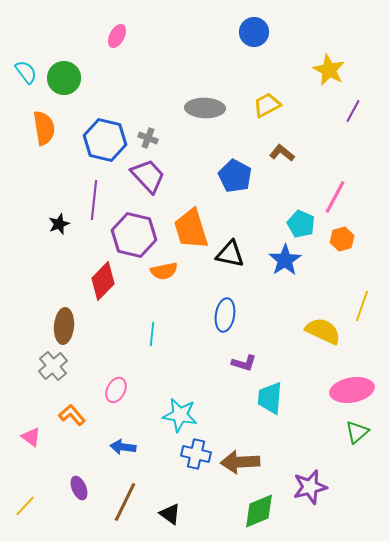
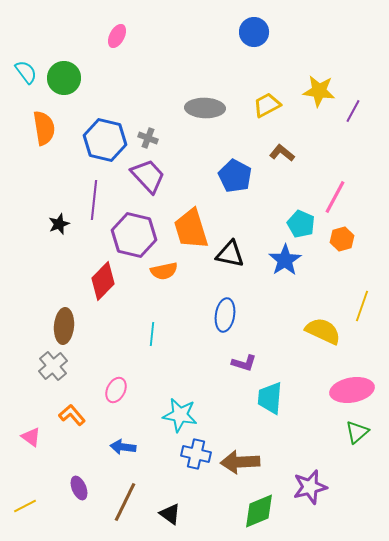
yellow star at (329, 70): moved 10 px left, 21 px down; rotated 20 degrees counterclockwise
yellow line at (25, 506): rotated 20 degrees clockwise
